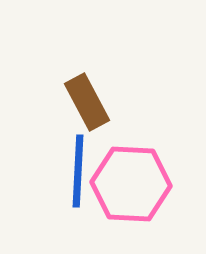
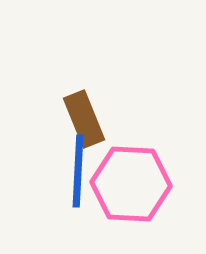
brown rectangle: moved 3 px left, 17 px down; rotated 6 degrees clockwise
